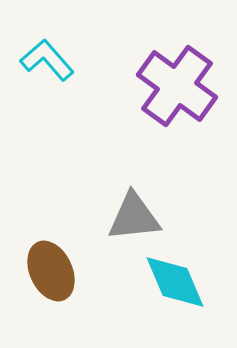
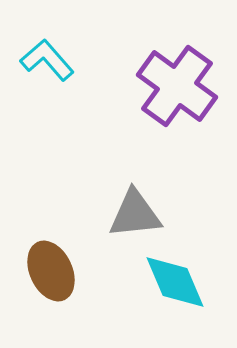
gray triangle: moved 1 px right, 3 px up
